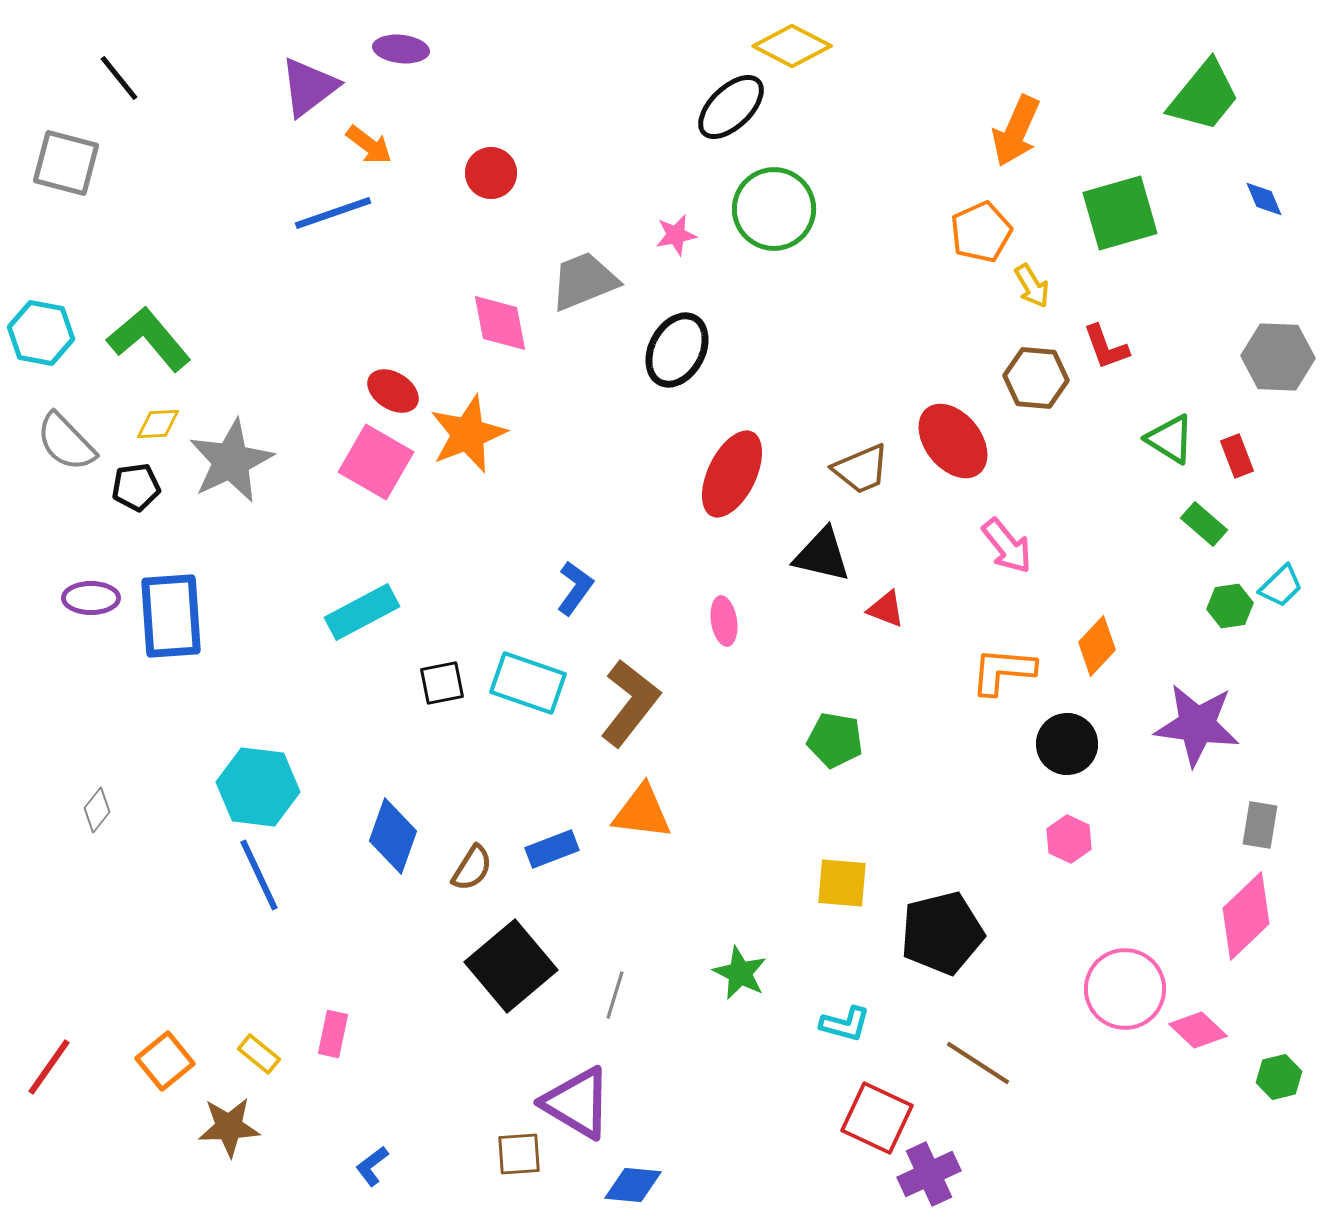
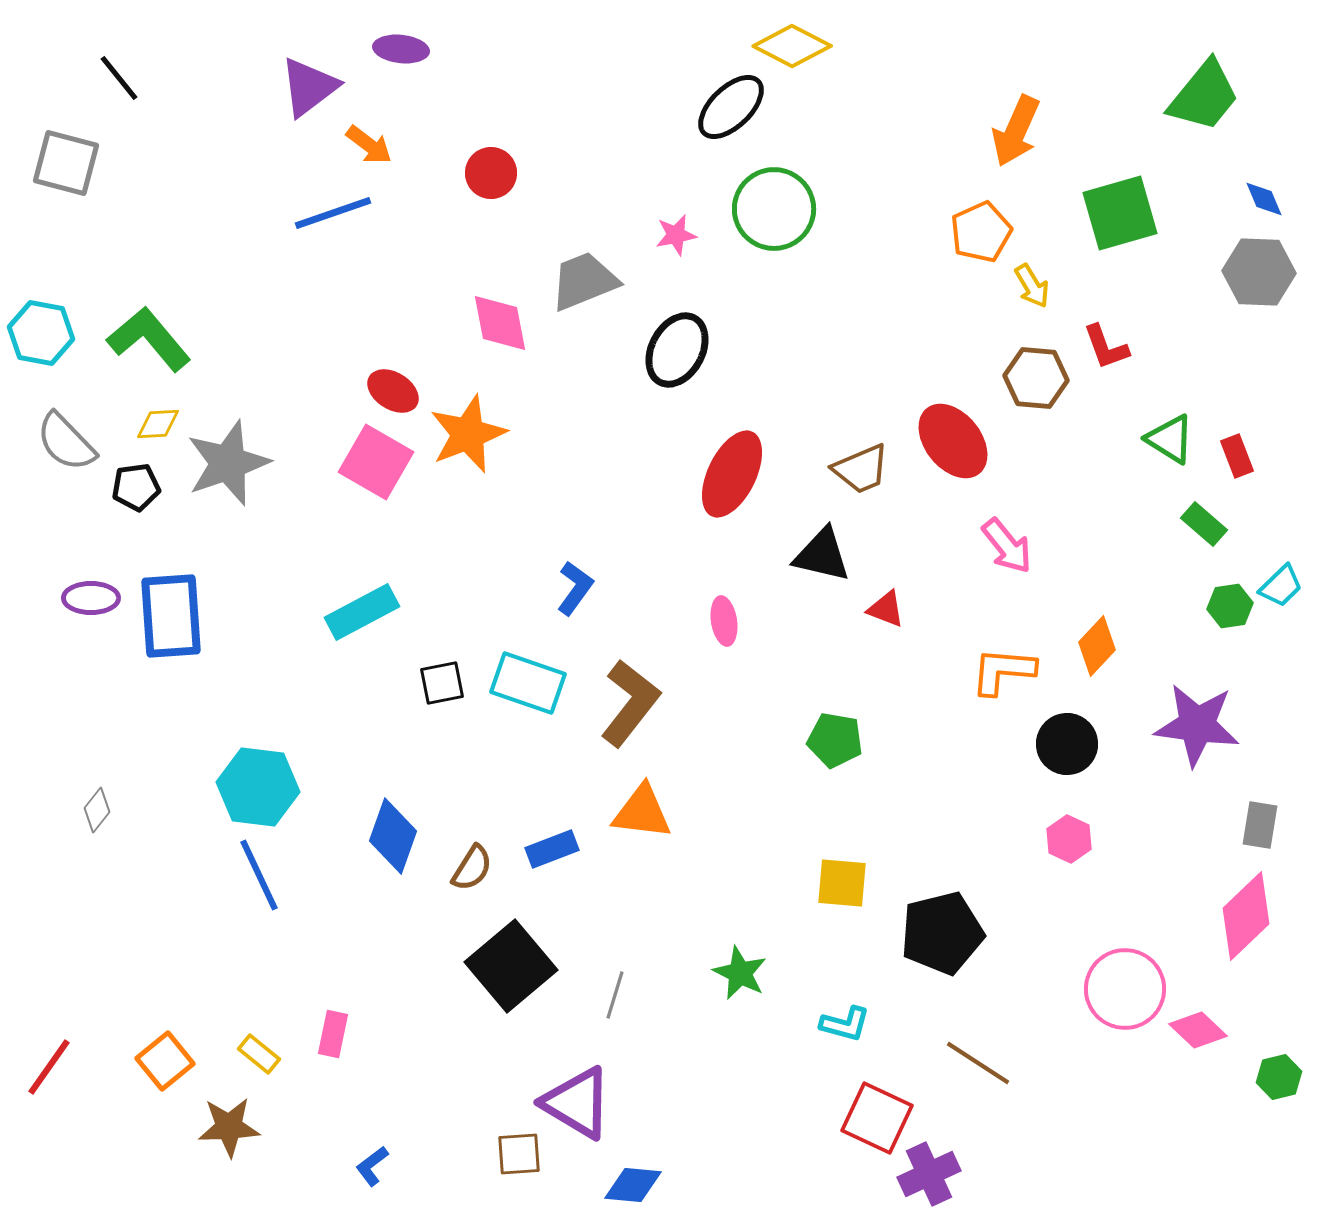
gray hexagon at (1278, 357): moved 19 px left, 85 px up
gray star at (231, 461): moved 3 px left, 2 px down; rotated 6 degrees clockwise
